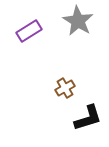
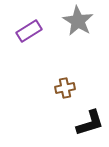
brown cross: rotated 18 degrees clockwise
black L-shape: moved 2 px right, 5 px down
